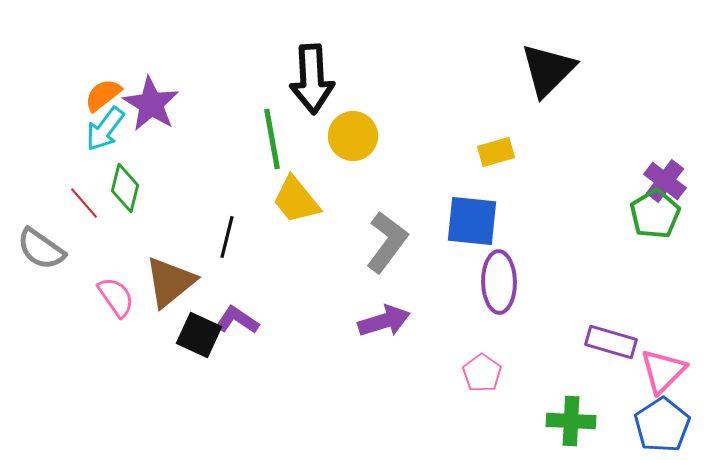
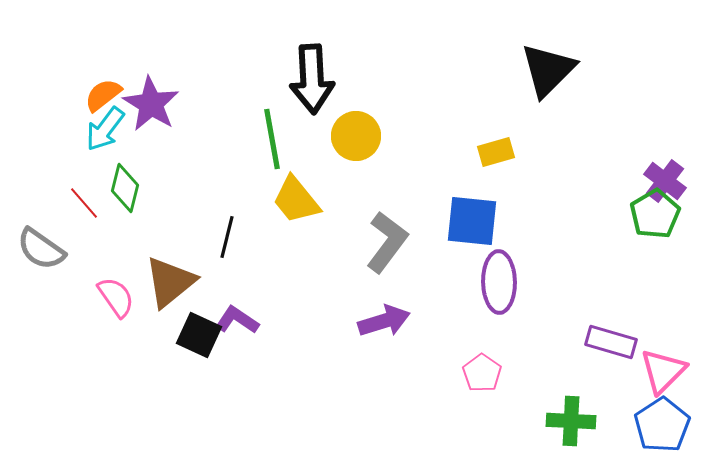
yellow circle: moved 3 px right
